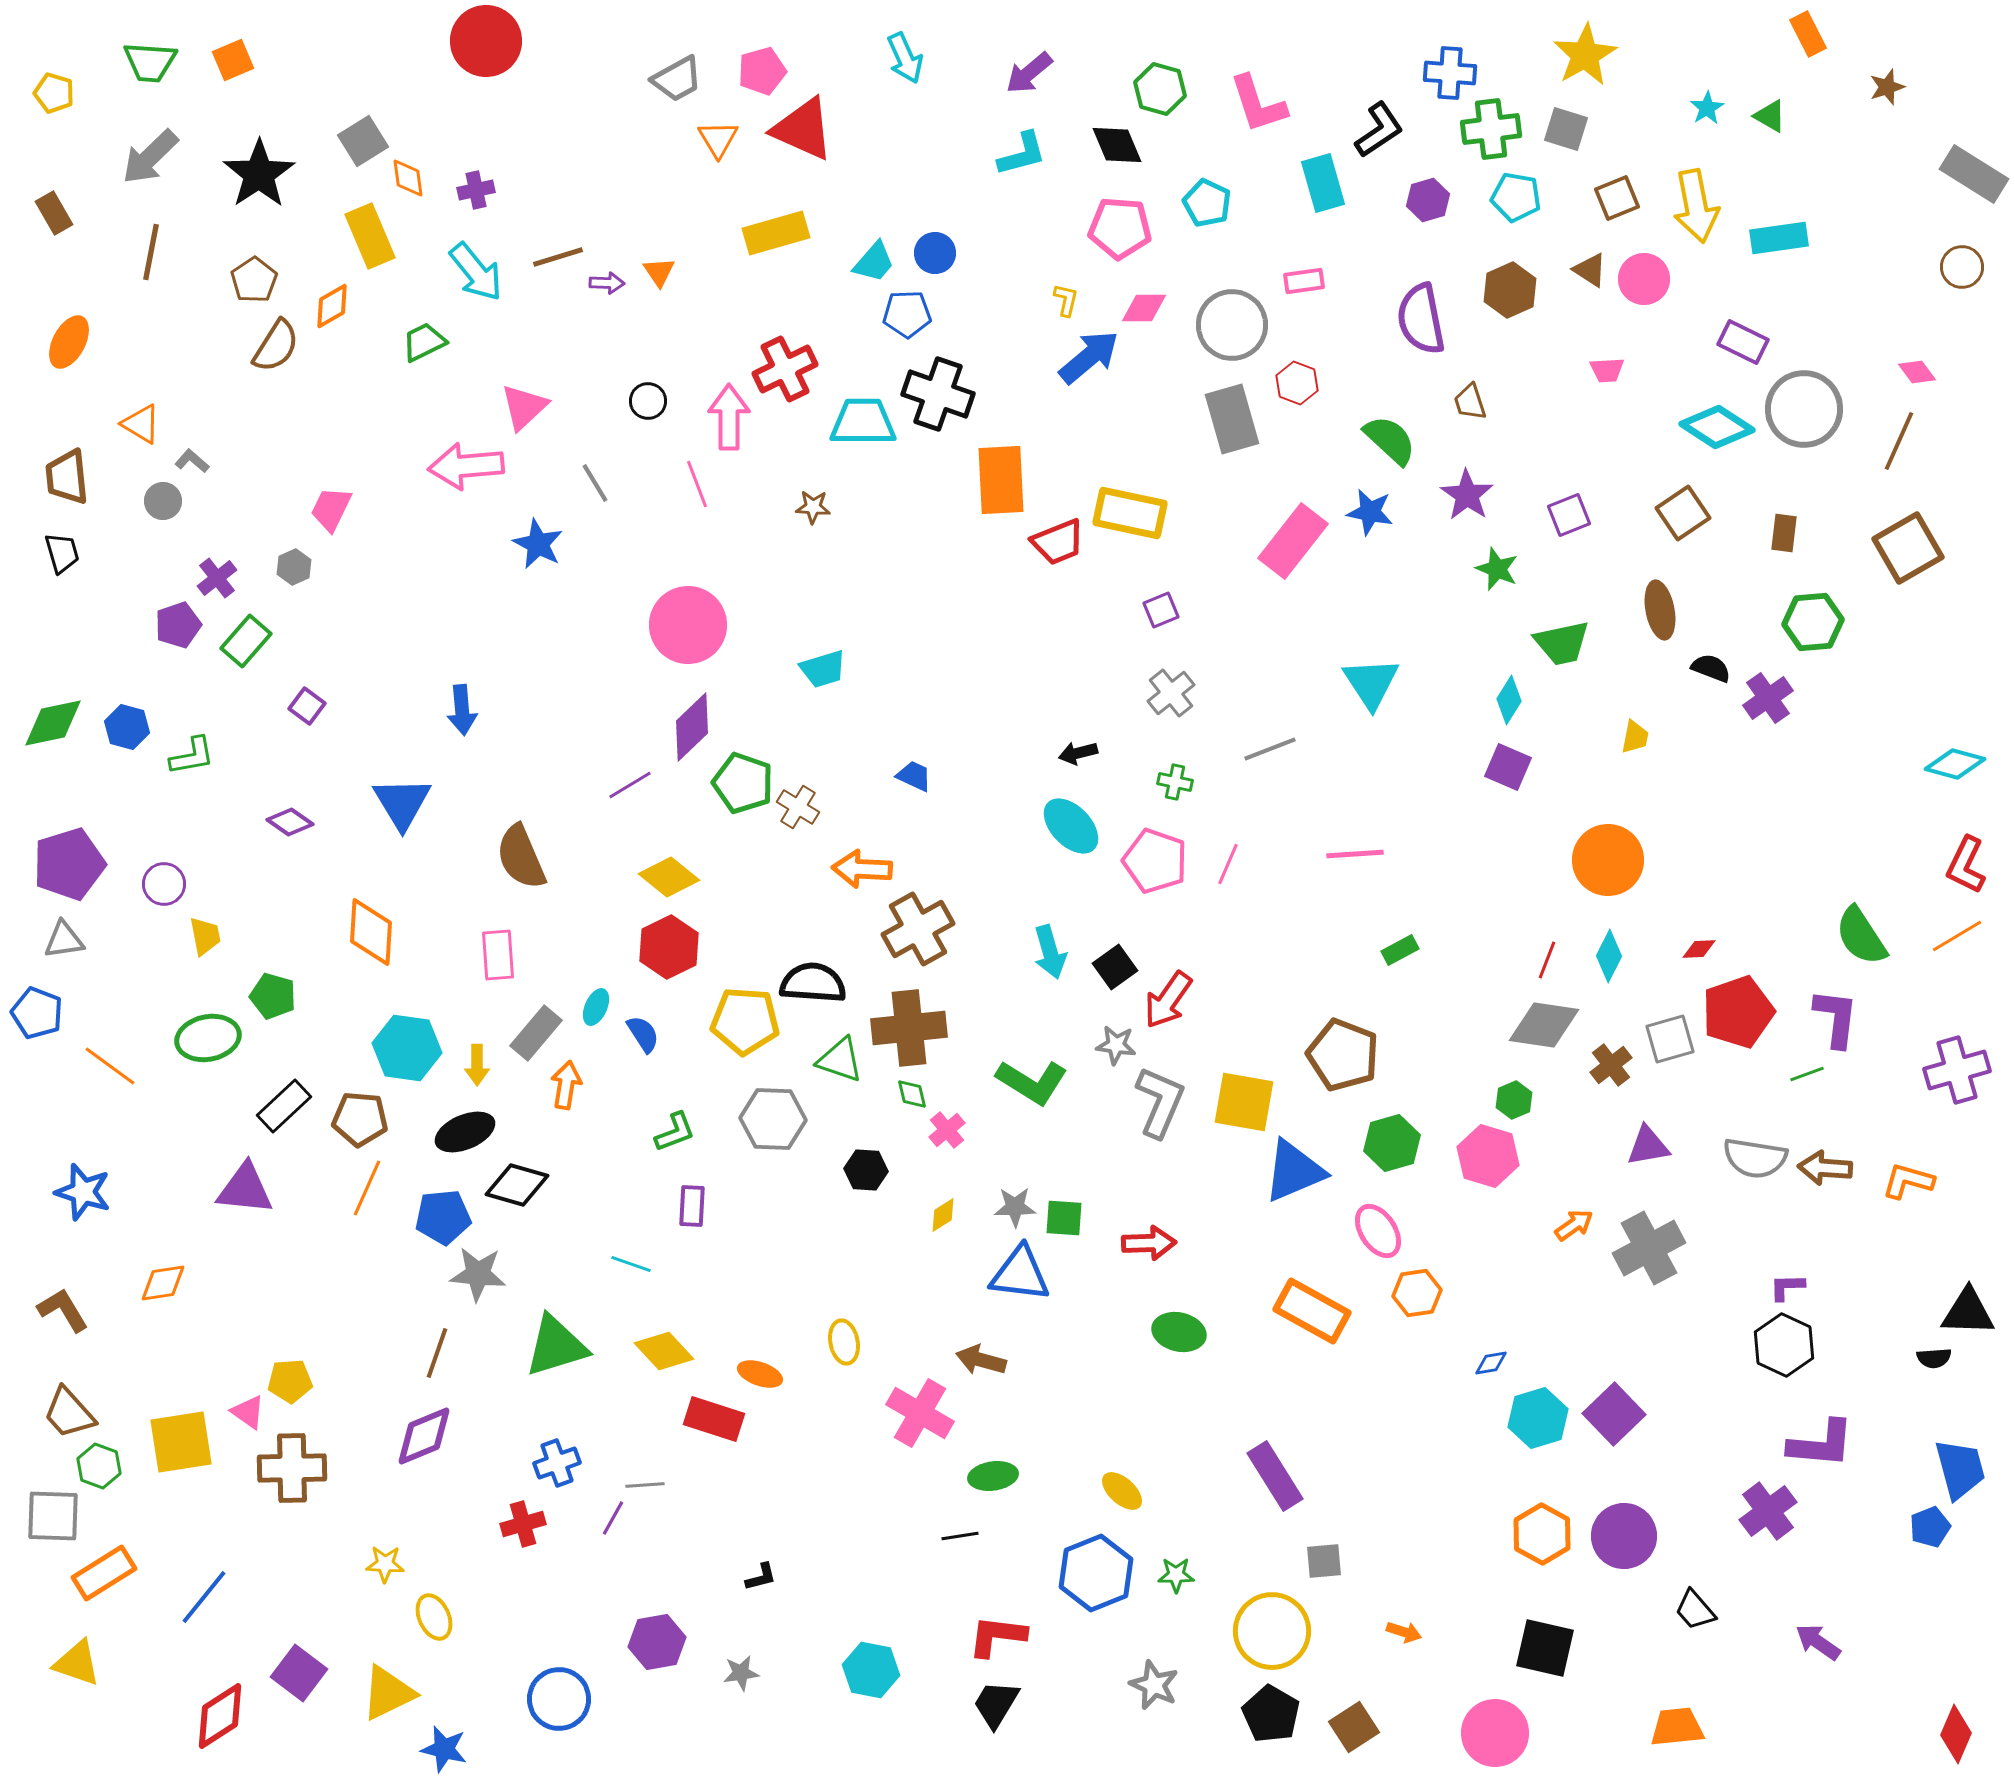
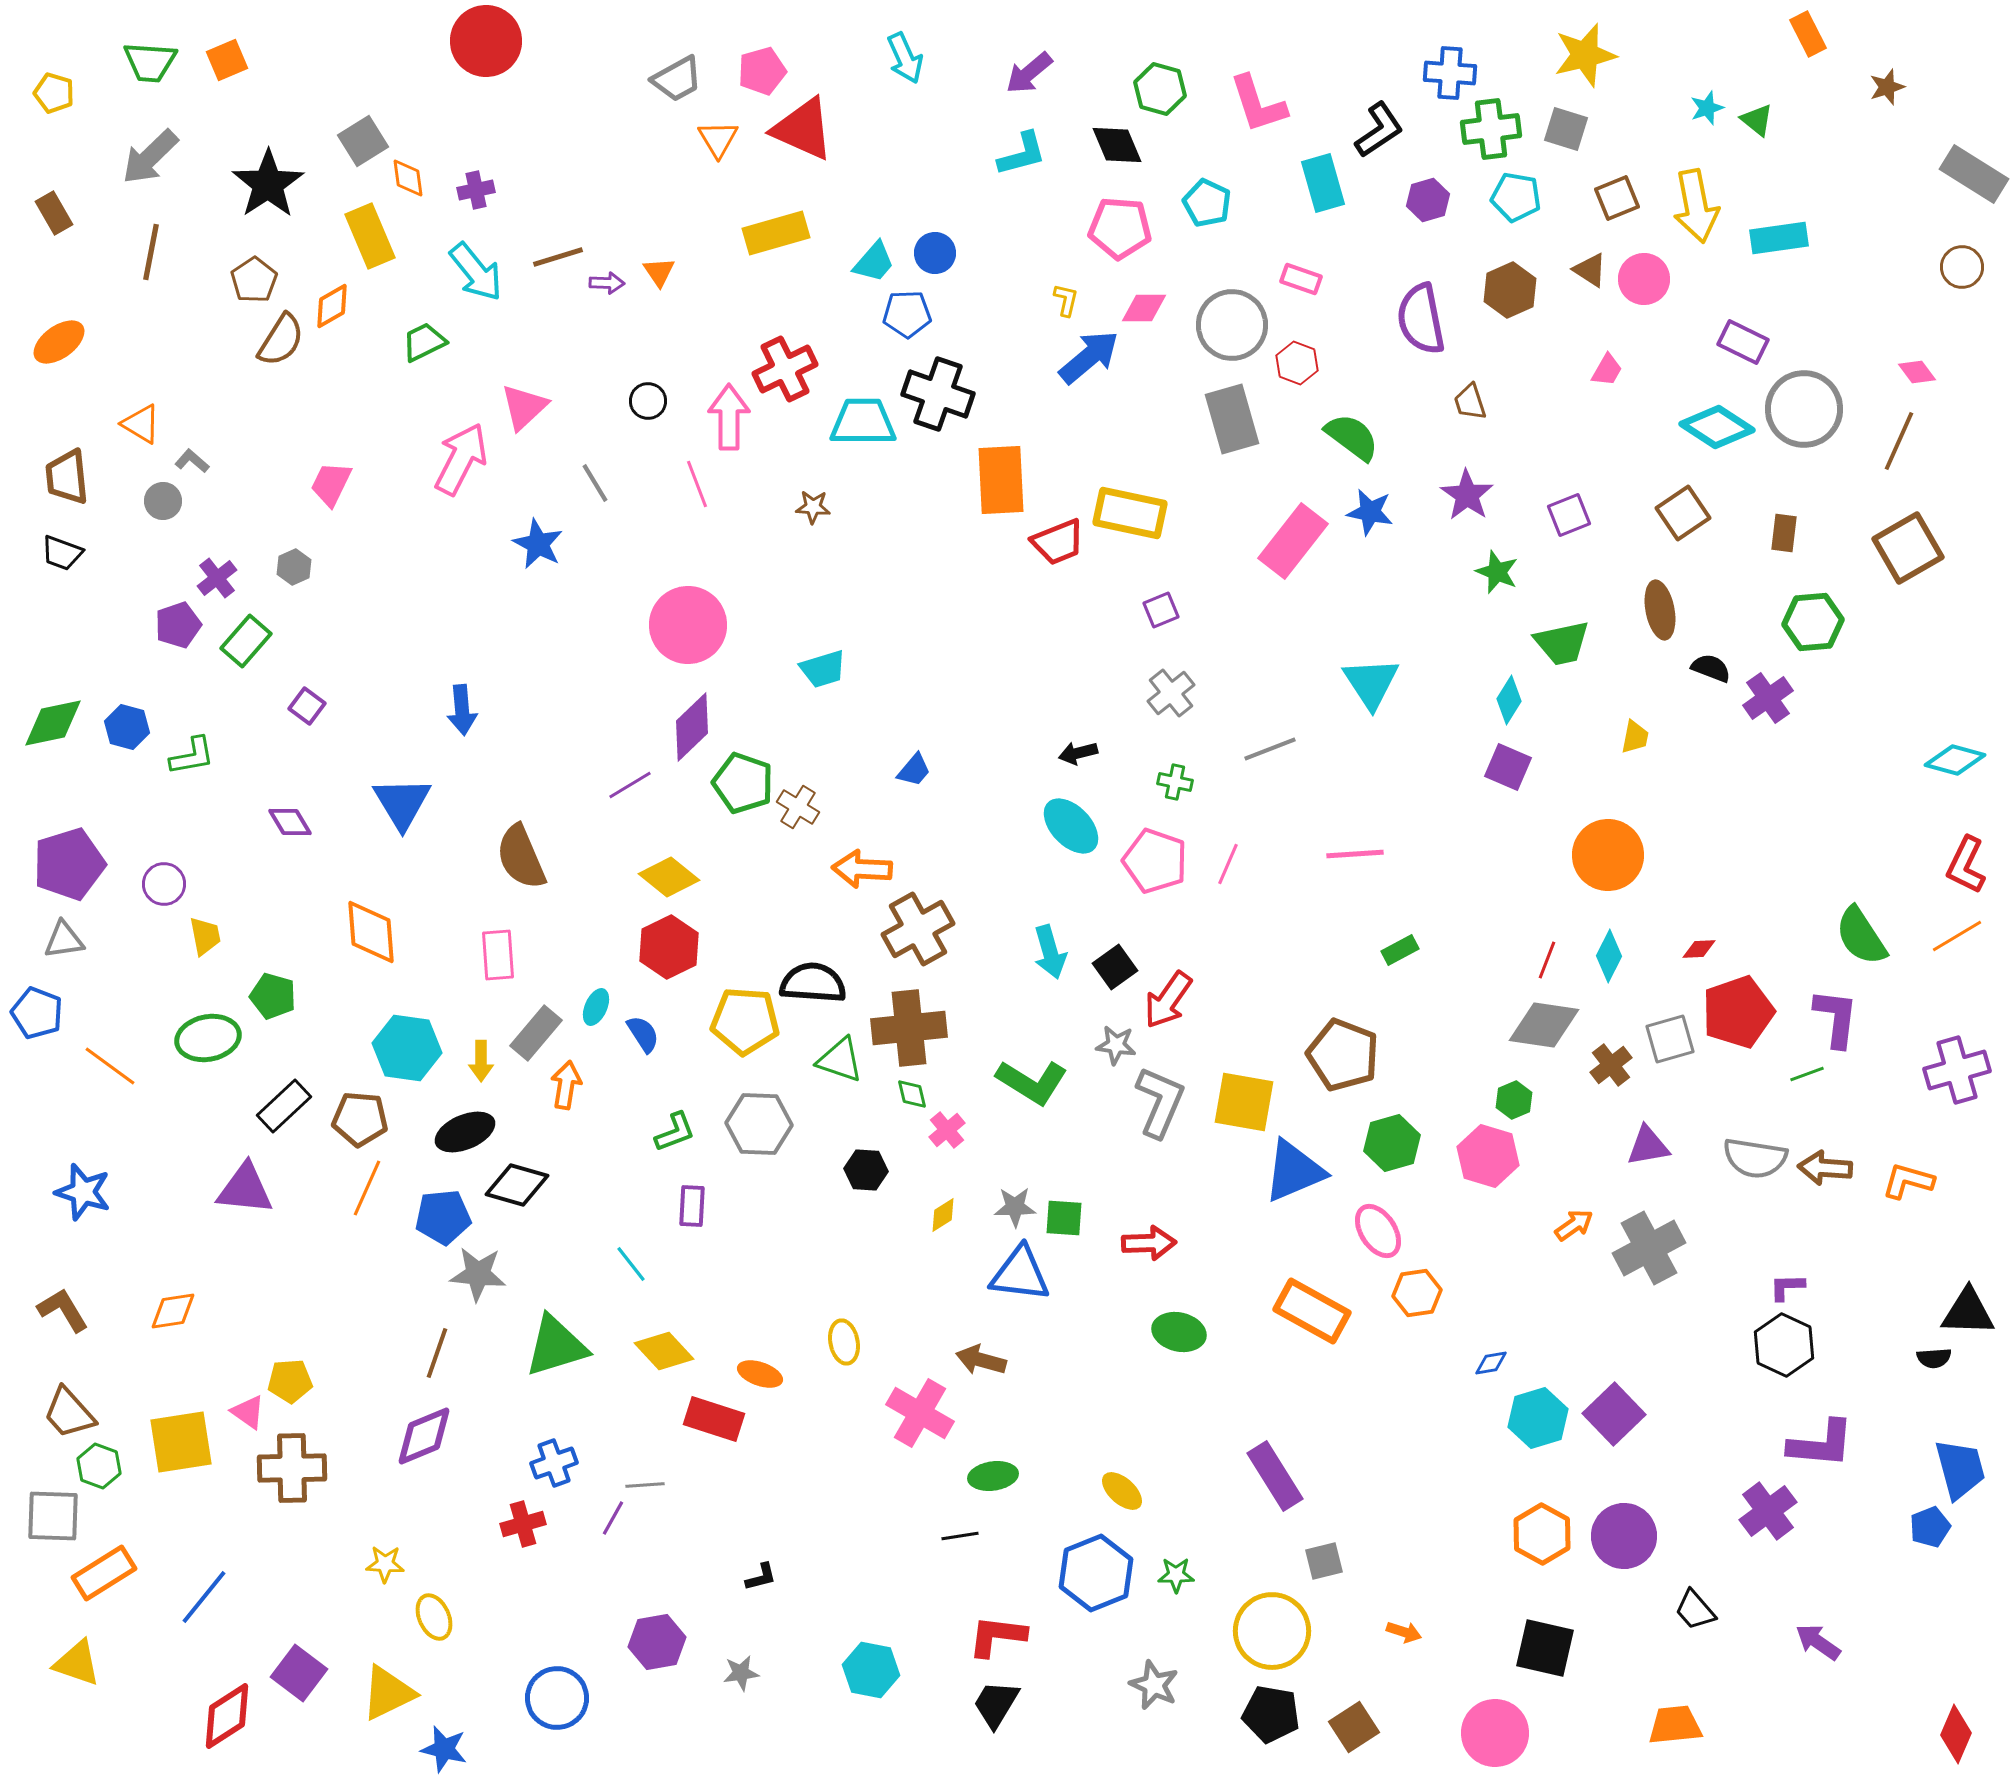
yellow star at (1585, 55): rotated 16 degrees clockwise
orange square at (233, 60): moved 6 px left
cyan star at (1707, 108): rotated 12 degrees clockwise
green triangle at (1770, 116): moved 13 px left, 4 px down; rotated 9 degrees clockwise
black star at (259, 174): moved 9 px right, 10 px down
pink rectangle at (1304, 281): moved 3 px left, 2 px up; rotated 27 degrees clockwise
orange ellipse at (69, 342): moved 10 px left; rotated 26 degrees clockwise
brown semicircle at (276, 346): moved 5 px right, 6 px up
pink trapezoid at (1607, 370): rotated 57 degrees counterclockwise
red hexagon at (1297, 383): moved 20 px up
green semicircle at (1390, 440): moved 38 px left, 3 px up; rotated 6 degrees counterclockwise
pink arrow at (466, 466): moved 5 px left, 7 px up; rotated 122 degrees clockwise
pink trapezoid at (331, 509): moved 25 px up
black trapezoid at (62, 553): rotated 126 degrees clockwise
green star at (1497, 569): moved 3 px down
cyan diamond at (1955, 764): moved 4 px up
blue trapezoid at (914, 776): moved 6 px up; rotated 105 degrees clockwise
purple diamond at (290, 822): rotated 24 degrees clockwise
orange circle at (1608, 860): moved 5 px up
orange diamond at (371, 932): rotated 8 degrees counterclockwise
yellow arrow at (477, 1065): moved 4 px right, 4 px up
gray hexagon at (773, 1119): moved 14 px left, 5 px down
cyan line at (631, 1264): rotated 33 degrees clockwise
orange diamond at (163, 1283): moved 10 px right, 28 px down
blue cross at (557, 1463): moved 3 px left
gray square at (1324, 1561): rotated 9 degrees counterclockwise
blue circle at (559, 1699): moved 2 px left, 1 px up
black pentagon at (1271, 1714): rotated 20 degrees counterclockwise
red diamond at (220, 1716): moved 7 px right
orange trapezoid at (1677, 1727): moved 2 px left, 2 px up
